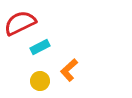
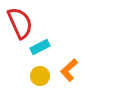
red semicircle: rotated 92 degrees clockwise
yellow circle: moved 5 px up
